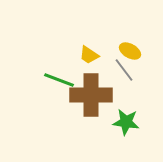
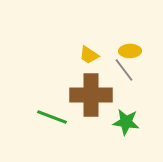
yellow ellipse: rotated 30 degrees counterclockwise
green line: moved 7 px left, 37 px down
